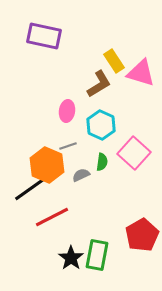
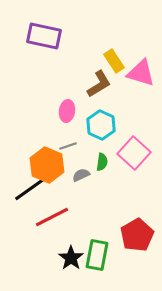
red pentagon: moved 5 px left
